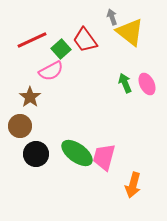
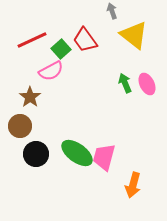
gray arrow: moved 6 px up
yellow triangle: moved 4 px right, 3 px down
